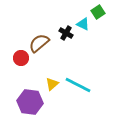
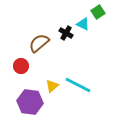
red circle: moved 8 px down
yellow triangle: moved 2 px down
